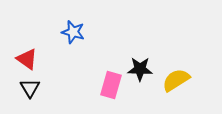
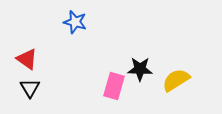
blue star: moved 2 px right, 10 px up
pink rectangle: moved 3 px right, 1 px down
